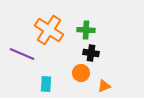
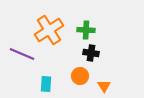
orange cross: rotated 24 degrees clockwise
orange circle: moved 1 px left, 3 px down
orange triangle: rotated 40 degrees counterclockwise
